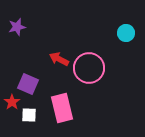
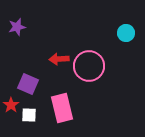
red arrow: rotated 30 degrees counterclockwise
pink circle: moved 2 px up
red star: moved 1 px left, 3 px down
